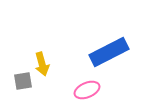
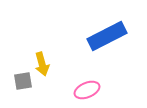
blue rectangle: moved 2 px left, 16 px up
